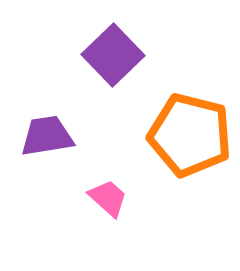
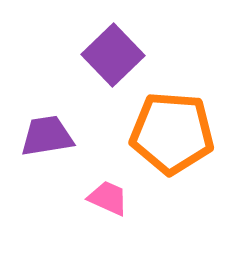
orange pentagon: moved 18 px left, 2 px up; rotated 10 degrees counterclockwise
pink trapezoid: rotated 18 degrees counterclockwise
